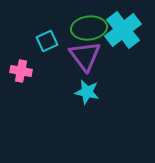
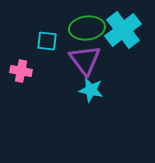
green ellipse: moved 2 px left
cyan square: rotated 30 degrees clockwise
purple triangle: moved 4 px down
cyan star: moved 4 px right, 2 px up
